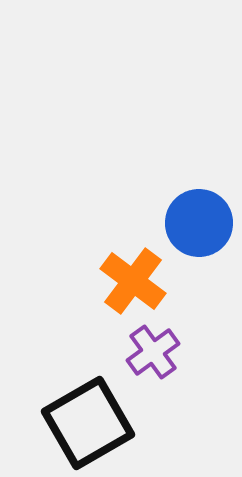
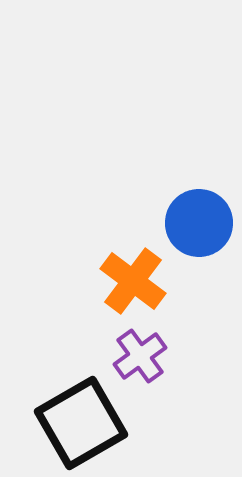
purple cross: moved 13 px left, 4 px down
black square: moved 7 px left
